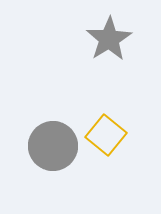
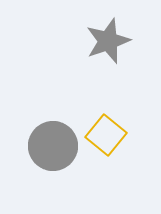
gray star: moved 1 px left, 2 px down; rotated 12 degrees clockwise
